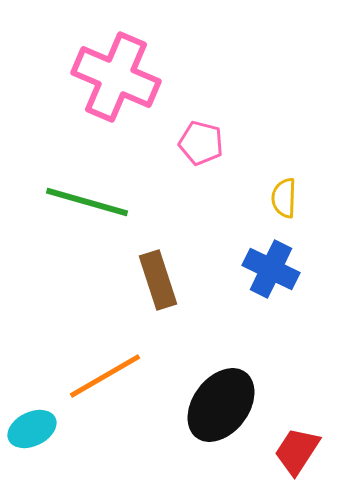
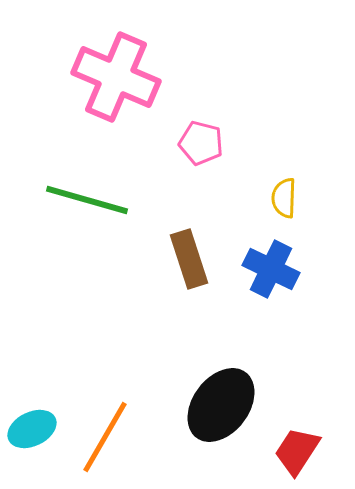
green line: moved 2 px up
brown rectangle: moved 31 px right, 21 px up
orange line: moved 61 px down; rotated 30 degrees counterclockwise
